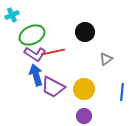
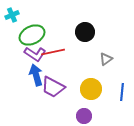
yellow circle: moved 7 px right
